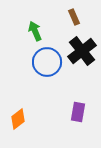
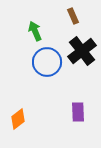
brown rectangle: moved 1 px left, 1 px up
purple rectangle: rotated 12 degrees counterclockwise
